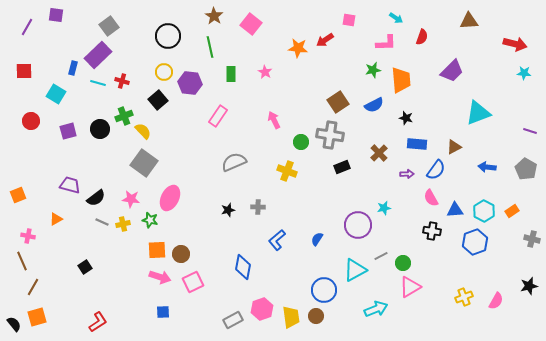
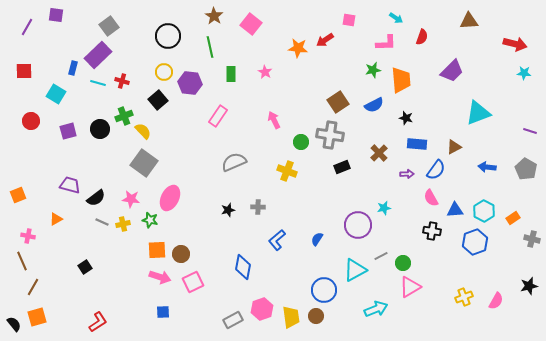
orange rectangle at (512, 211): moved 1 px right, 7 px down
